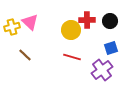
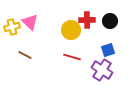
blue square: moved 3 px left, 2 px down
brown line: rotated 16 degrees counterclockwise
purple cross: rotated 20 degrees counterclockwise
